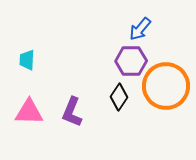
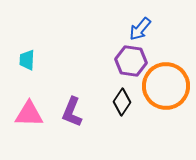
purple hexagon: rotated 8 degrees clockwise
black diamond: moved 3 px right, 5 px down
pink triangle: moved 2 px down
